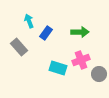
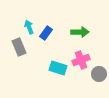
cyan arrow: moved 6 px down
gray rectangle: rotated 18 degrees clockwise
